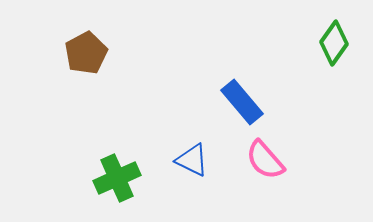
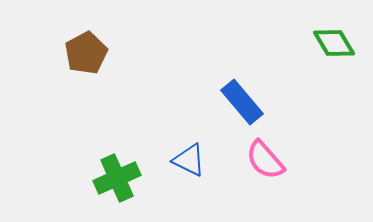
green diamond: rotated 66 degrees counterclockwise
blue triangle: moved 3 px left
